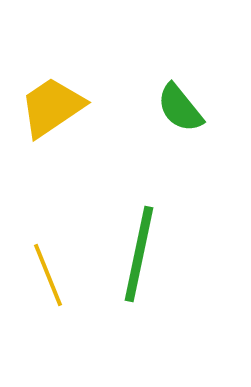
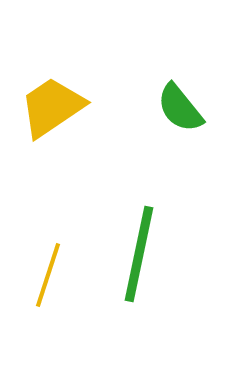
yellow line: rotated 40 degrees clockwise
